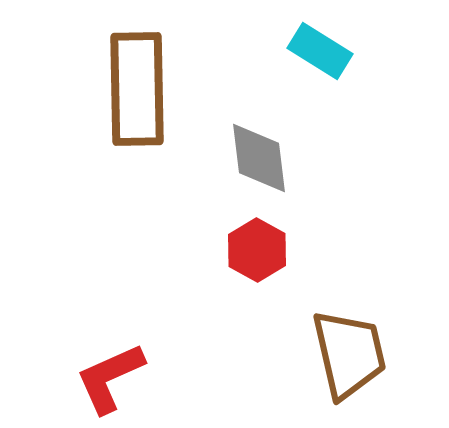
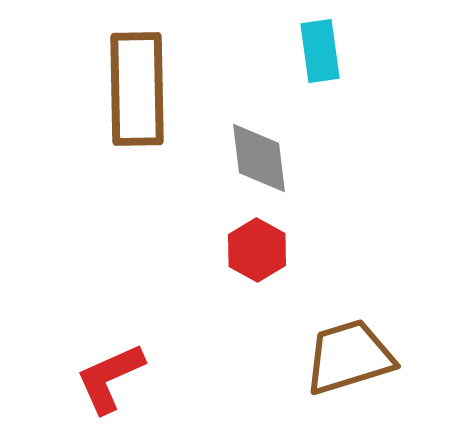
cyan rectangle: rotated 50 degrees clockwise
brown trapezoid: moved 3 px down; rotated 94 degrees counterclockwise
